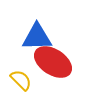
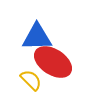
yellow semicircle: moved 10 px right
